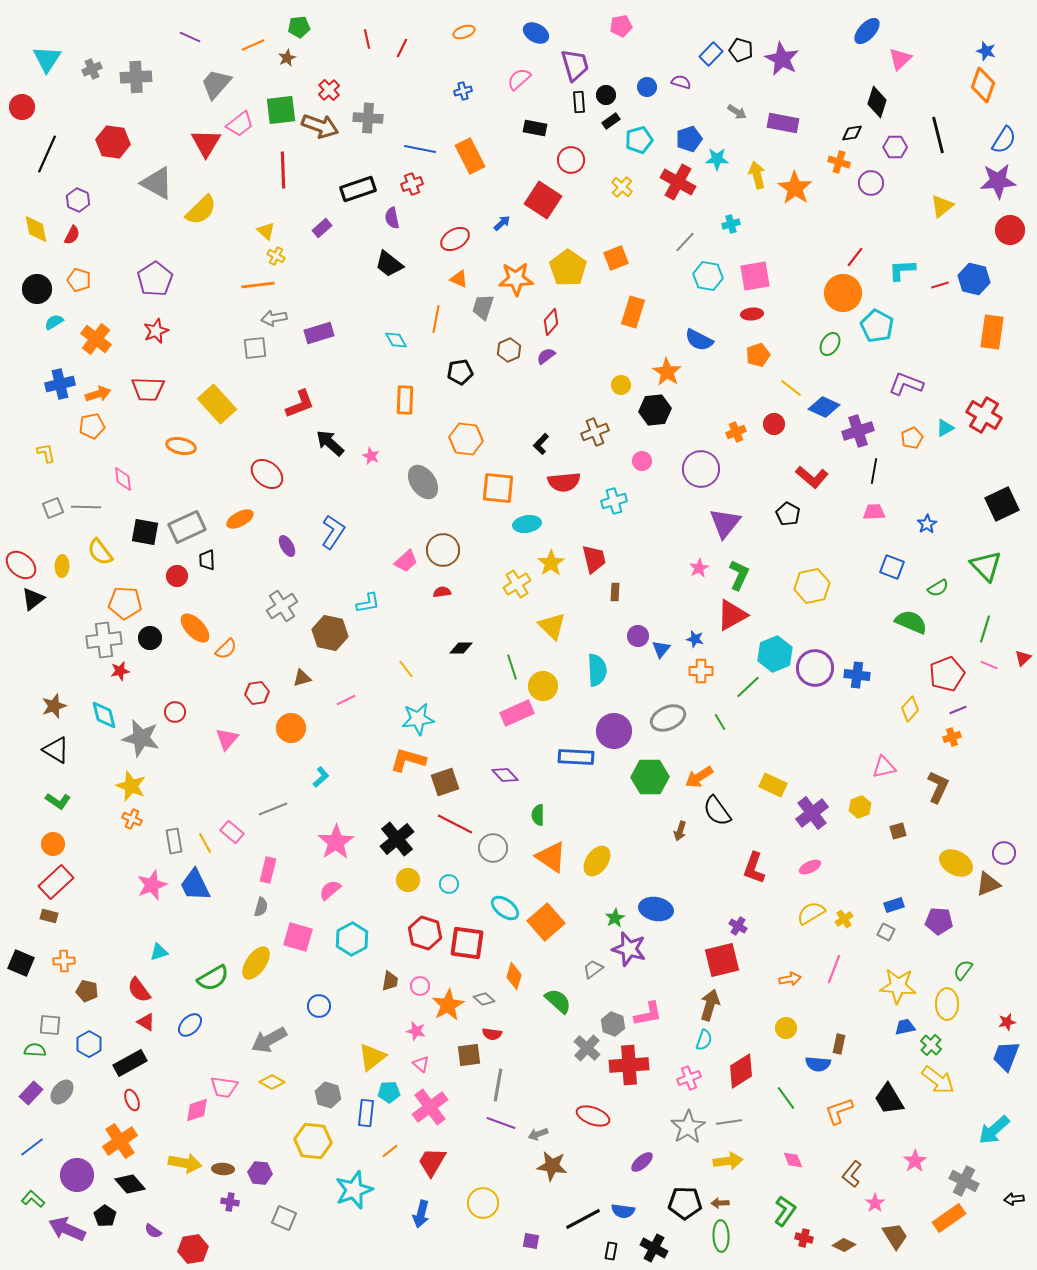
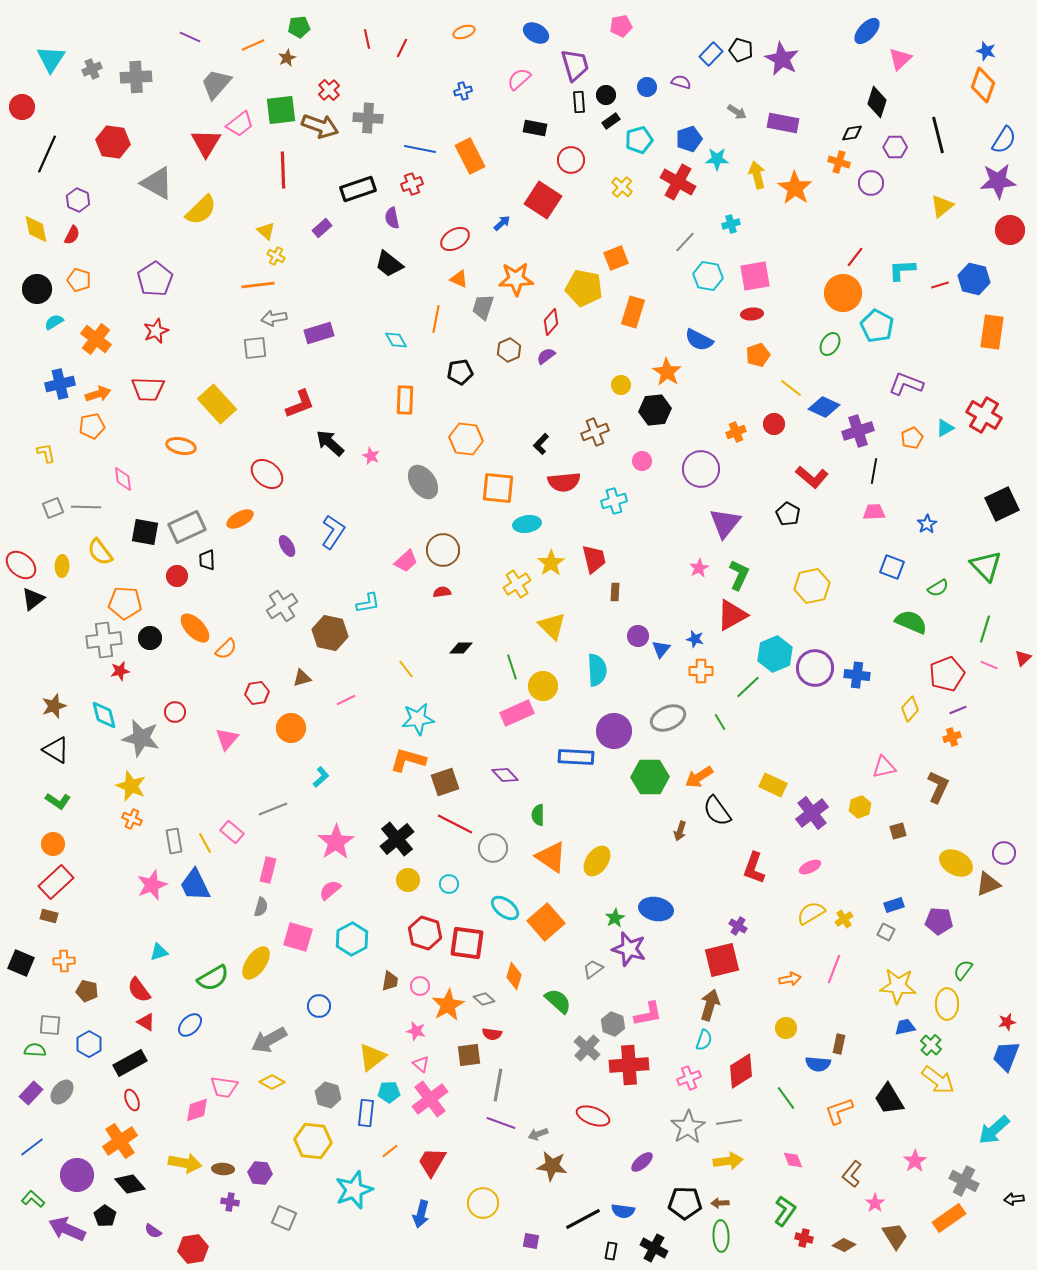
cyan triangle at (47, 59): moved 4 px right
yellow pentagon at (568, 268): moved 16 px right, 20 px down; rotated 24 degrees counterclockwise
pink cross at (430, 1107): moved 8 px up
